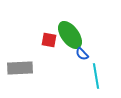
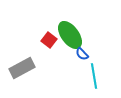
red square: rotated 28 degrees clockwise
gray rectangle: moved 2 px right; rotated 25 degrees counterclockwise
cyan line: moved 2 px left
